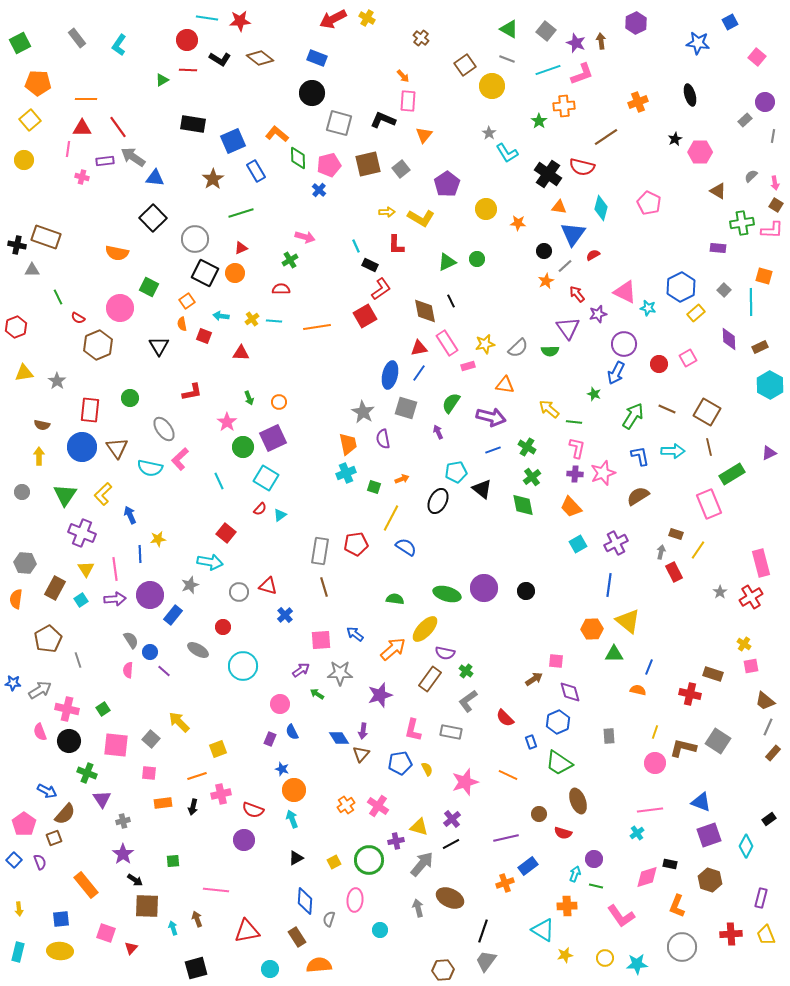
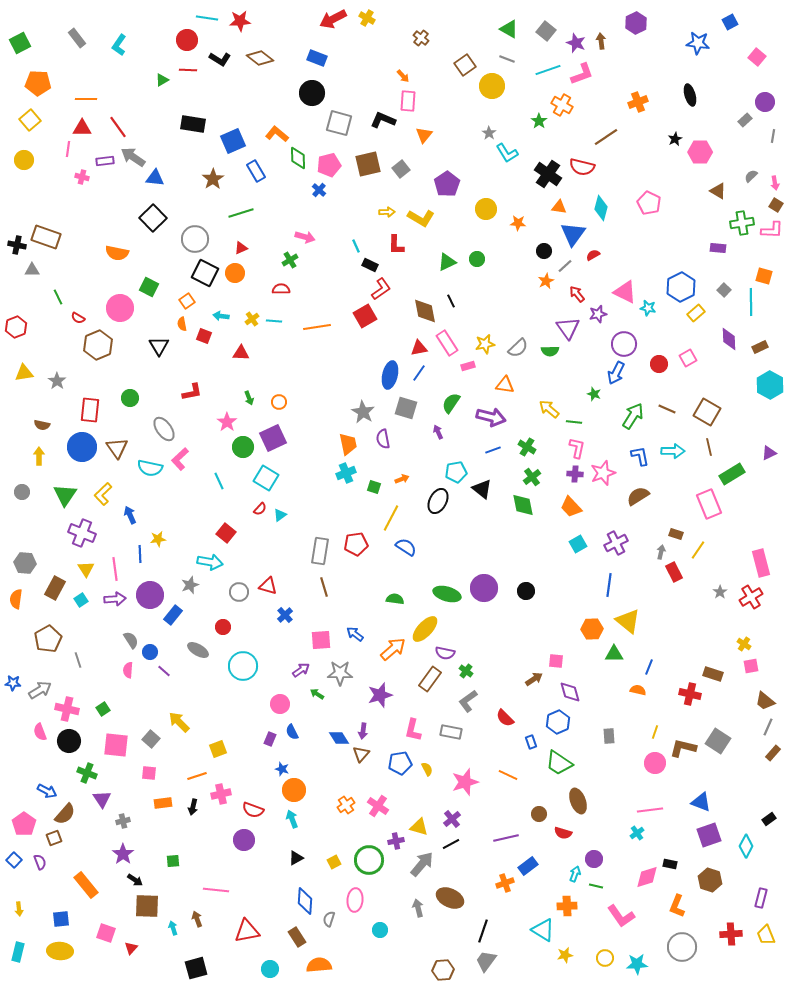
orange cross at (564, 106): moved 2 px left, 1 px up; rotated 35 degrees clockwise
